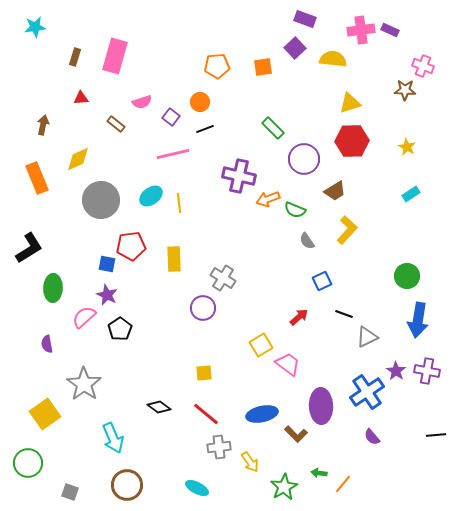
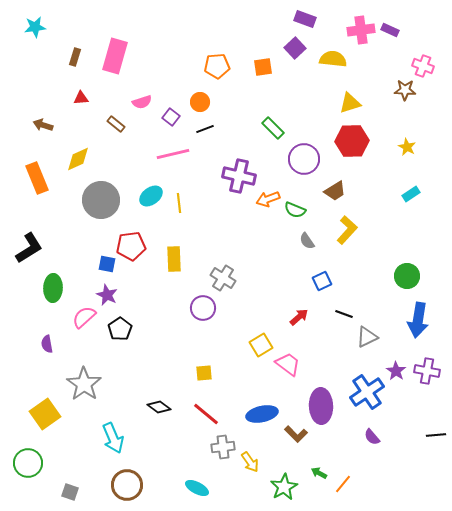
brown arrow at (43, 125): rotated 84 degrees counterclockwise
gray cross at (219, 447): moved 4 px right
green arrow at (319, 473): rotated 21 degrees clockwise
